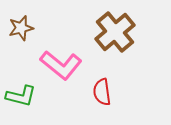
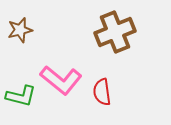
brown star: moved 1 px left, 2 px down
brown cross: rotated 18 degrees clockwise
pink L-shape: moved 15 px down
